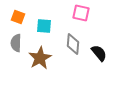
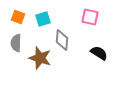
pink square: moved 9 px right, 4 px down
cyan square: moved 1 px left, 7 px up; rotated 21 degrees counterclockwise
gray diamond: moved 11 px left, 4 px up
black semicircle: rotated 18 degrees counterclockwise
brown star: rotated 25 degrees counterclockwise
